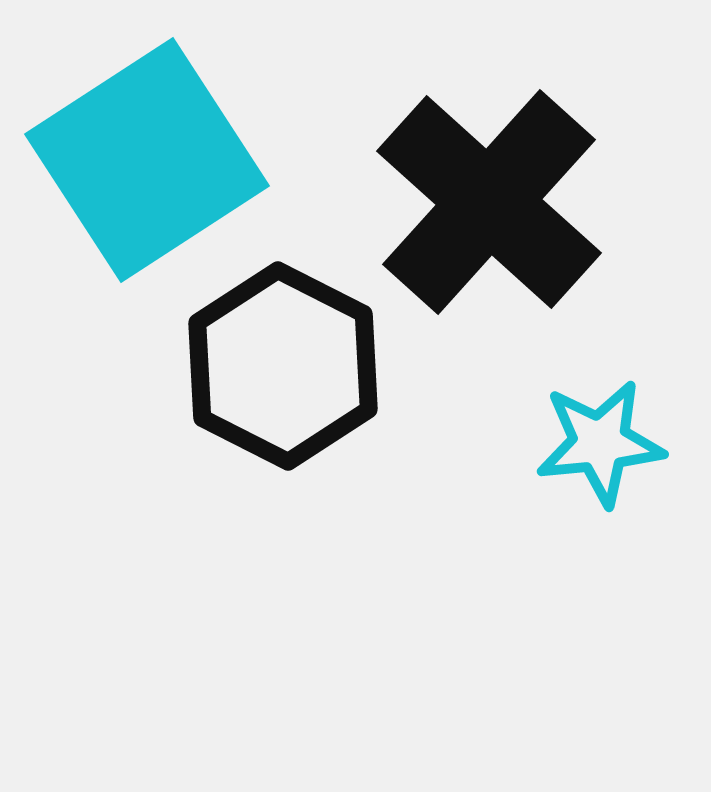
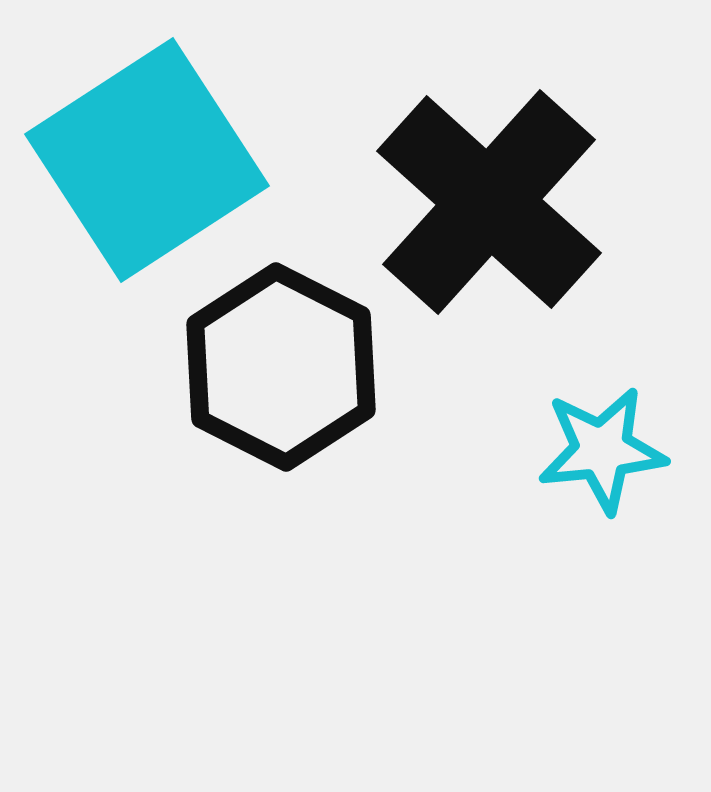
black hexagon: moved 2 px left, 1 px down
cyan star: moved 2 px right, 7 px down
